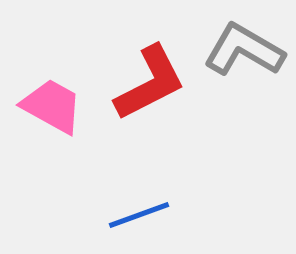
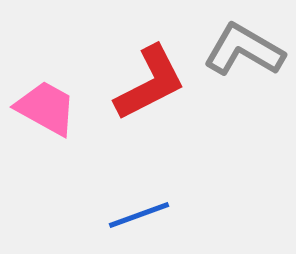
pink trapezoid: moved 6 px left, 2 px down
